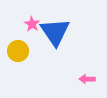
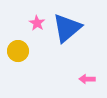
pink star: moved 5 px right, 1 px up
blue triangle: moved 12 px right, 4 px up; rotated 24 degrees clockwise
